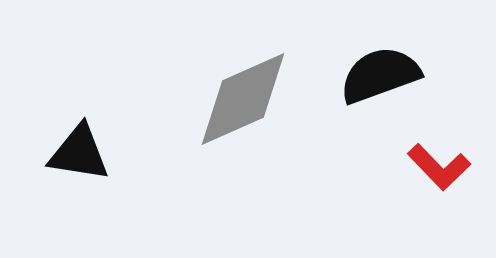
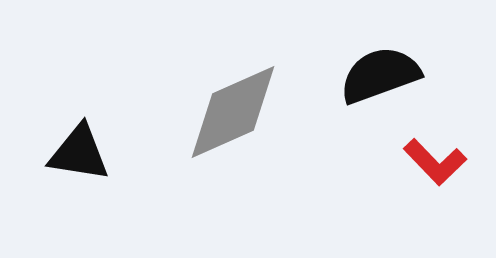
gray diamond: moved 10 px left, 13 px down
red L-shape: moved 4 px left, 5 px up
